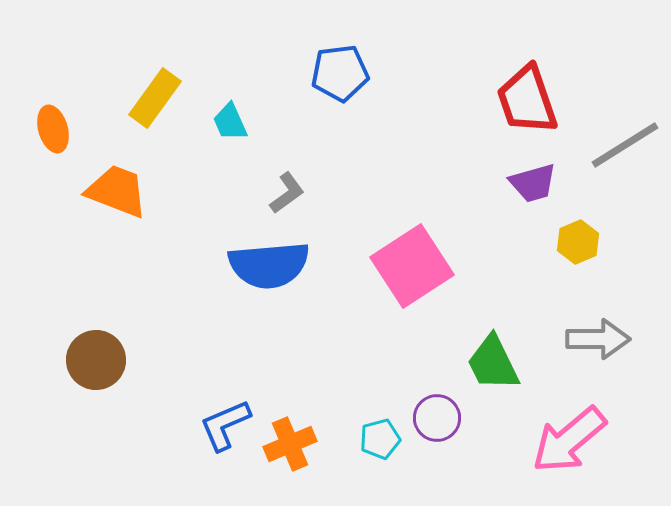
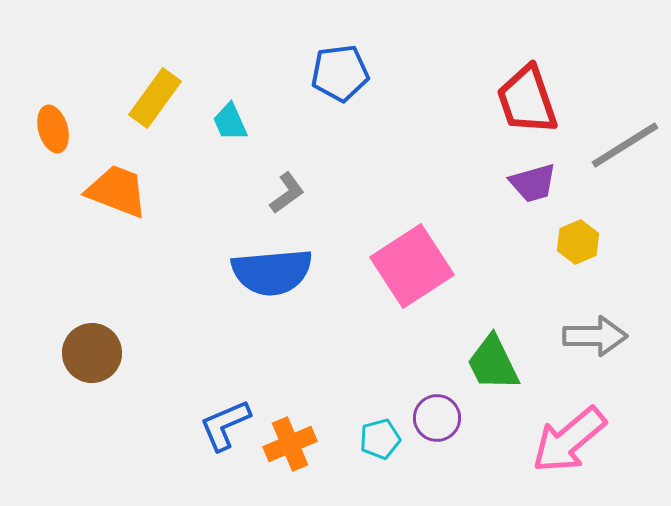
blue semicircle: moved 3 px right, 7 px down
gray arrow: moved 3 px left, 3 px up
brown circle: moved 4 px left, 7 px up
